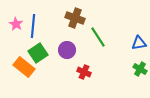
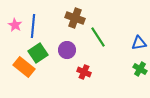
pink star: moved 1 px left, 1 px down
